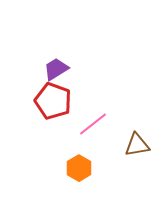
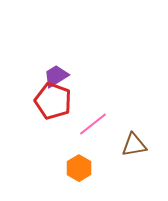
purple trapezoid: moved 7 px down
brown triangle: moved 3 px left
